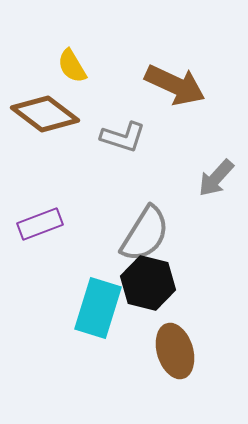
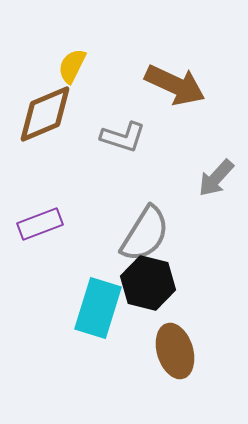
yellow semicircle: rotated 57 degrees clockwise
brown diamond: rotated 60 degrees counterclockwise
